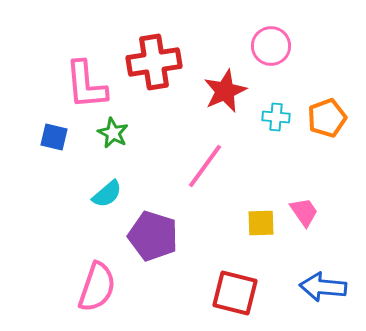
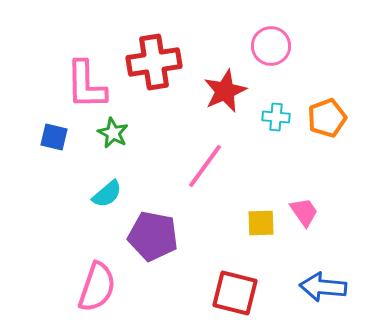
pink L-shape: rotated 4 degrees clockwise
purple pentagon: rotated 6 degrees counterclockwise
